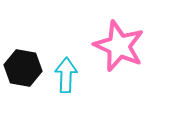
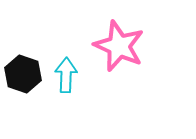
black hexagon: moved 6 px down; rotated 9 degrees clockwise
